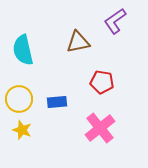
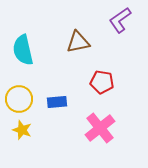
purple L-shape: moved 5 px right, 1 px up
